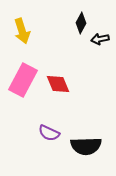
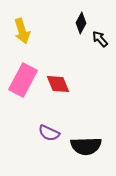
black arrow: rotated 60 degrees clockwise
